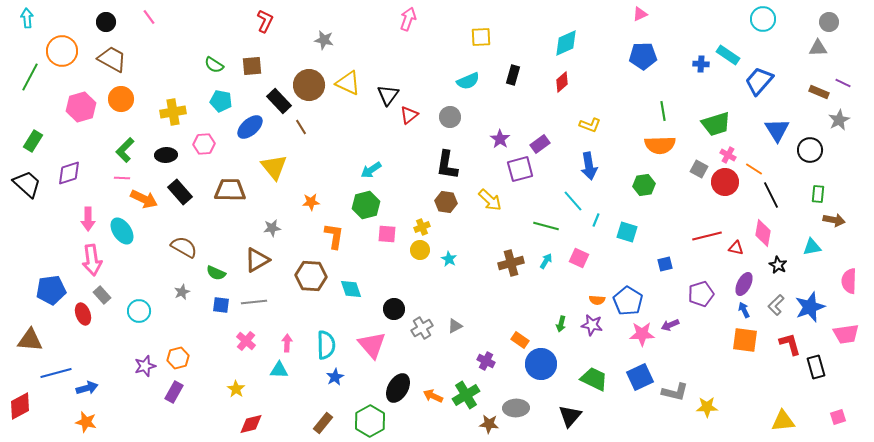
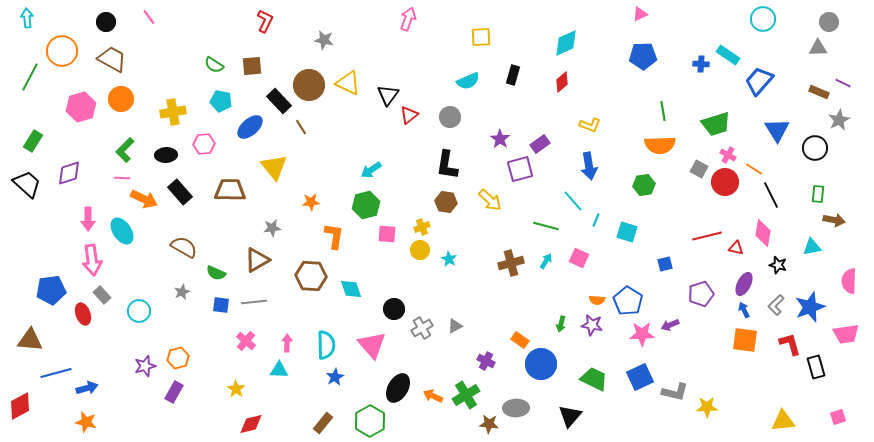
black circle at (810, 150): moved 5 px right, 2 px up
black star at (778, 265): rotated 12 degrees counterclockwise
